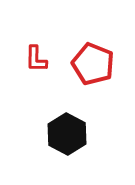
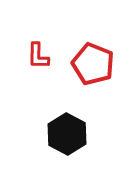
red L-shape: moved 2 px right, 3 px up
